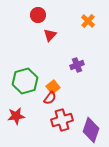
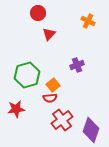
red circle: moved 2 px up
orange cross: rotated 16 degrees counterclockwise
red triangle: moved 1 px left, 1 px up
green hexagon: moved 2 px right, 6 px up
orange square: moved 2 px up
red semicircle: rotated 48 degrees clockwise
red star: moved 7 px up
red cross: rotated 20 degrees counterclockwise
